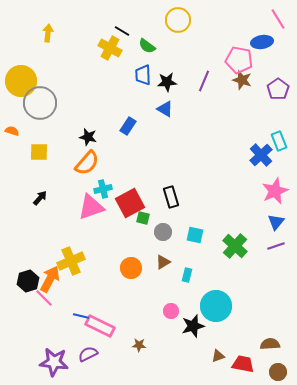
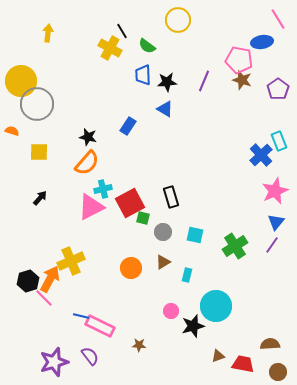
black line at (122, 31): rotated 28 degrees clockwise
gray circle at (40, 103): moved 3 px left, 1 px down
pink triangle at (91, 207): rotated 8 degrees counterclockwise
green cross at (235, 246): rotated 15 degrees clockwise
purple line at (276, 246): moved 4 px left, 1 px up; rotated 36 degrees counterclockwise
purple semicircle at (88, 354): moved 2 px right, 2 px down; rotated 78 degrees clockwise
purple star at (54, 362): rotated 24 degrees counterclockwise
